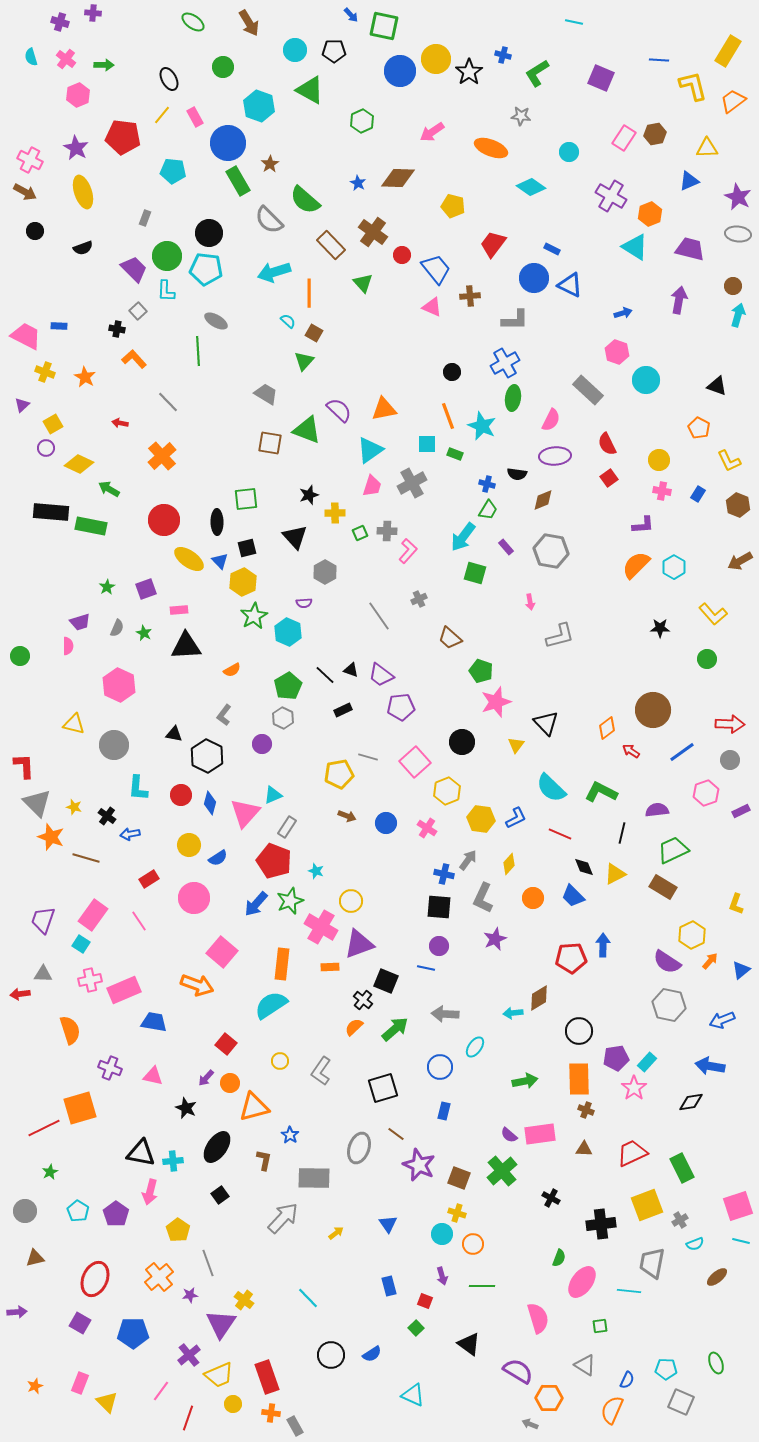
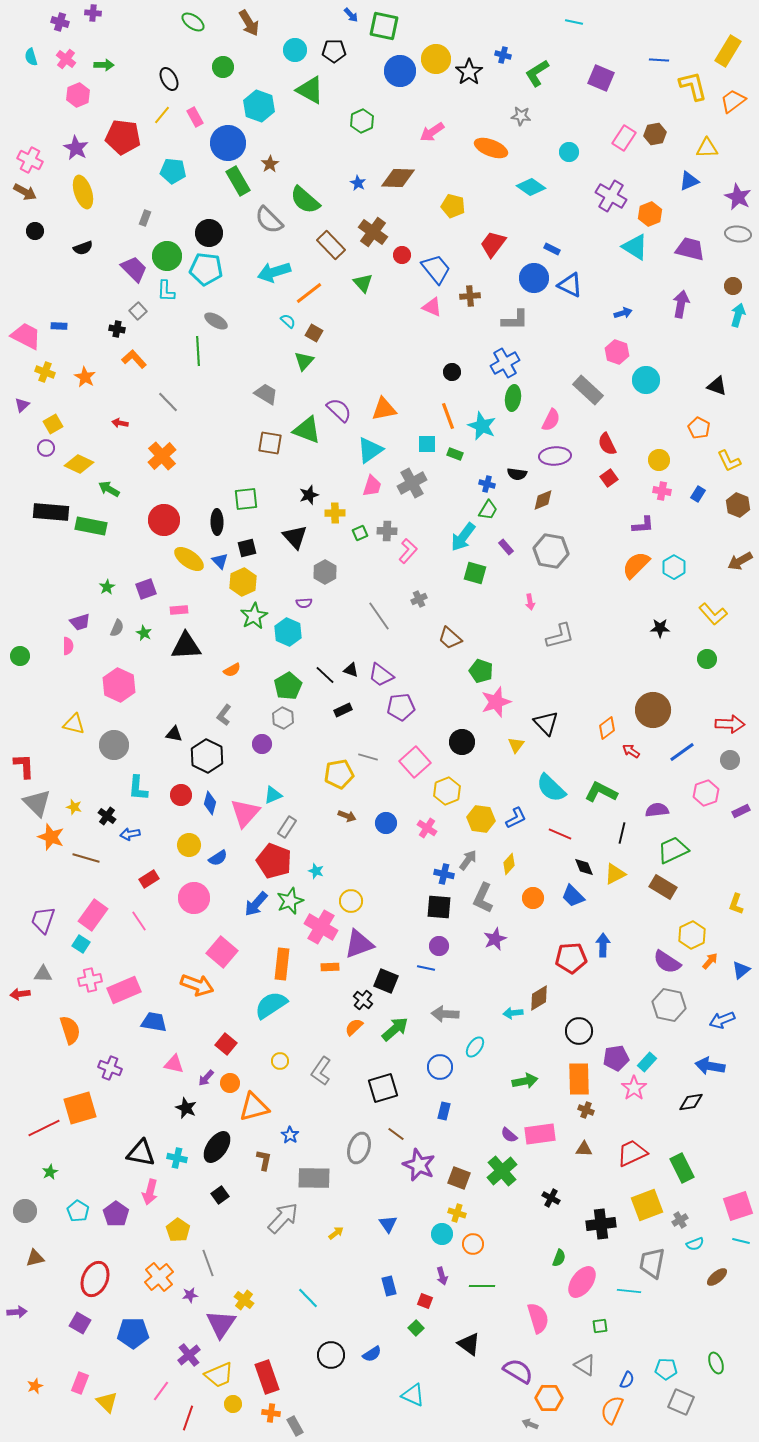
orange line at (309, 293): rotated 52 degrees clockwise
purple arrow at (679, 300): moved 2 px right, 4 px down
pink triangle at (153, 1076): moved 21 px right, 12 px up
cyan cross at (173, 1161): moved 4 px right, 3 px up; rotated 18 degrees clockwise
